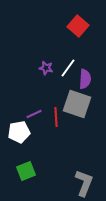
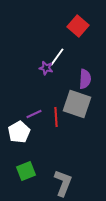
white line: moved 11 px left, 11 px up
white pentagon: rotated 20 degrees counterclockwise
gray L-shape: moved 21 px left
